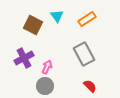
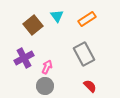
brown square: rotated 24 degrees clockwise
